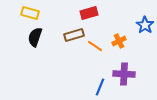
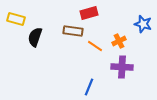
yellow rectangle: moved 14 px left, 6 px down
blue star: moved 2 px left, 1 px up; rotated 18 degrees counterclockwise
brown rectangle: moved 1 px left, 4 px up; rotated 24 degrees clockwise
purple cross: moved 2 px left, 7 px up
blue line: moved 11 px left
